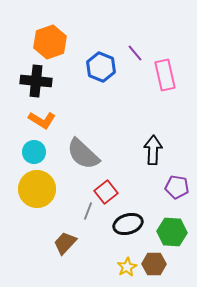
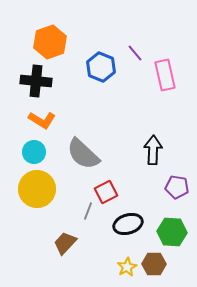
red square: rotated 10 degrees clockwise
